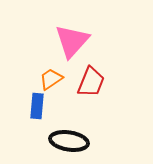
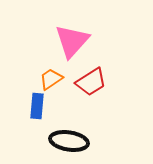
red trapezoid: rotated 36 degrees clockwise
